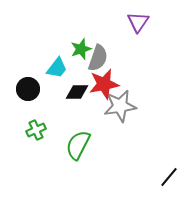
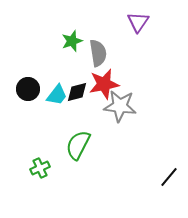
green star: moved 9 px left, 8 px up
gray semicircle: moved 5 px up; rotated 28 degrees counterclockwise
cyan trapezoid: moved 27 px down
black diamond: rotated 15 degrees counterclockwise
gray star: rotated 16 degrees clockwise
green cross: moved 4 px right, 38 px down
